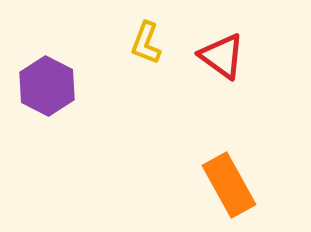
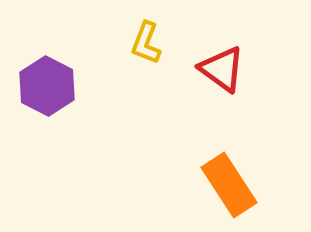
red triangle: moved 13 px down
orange rectangle: rotated 4 degrees counterclockwise
